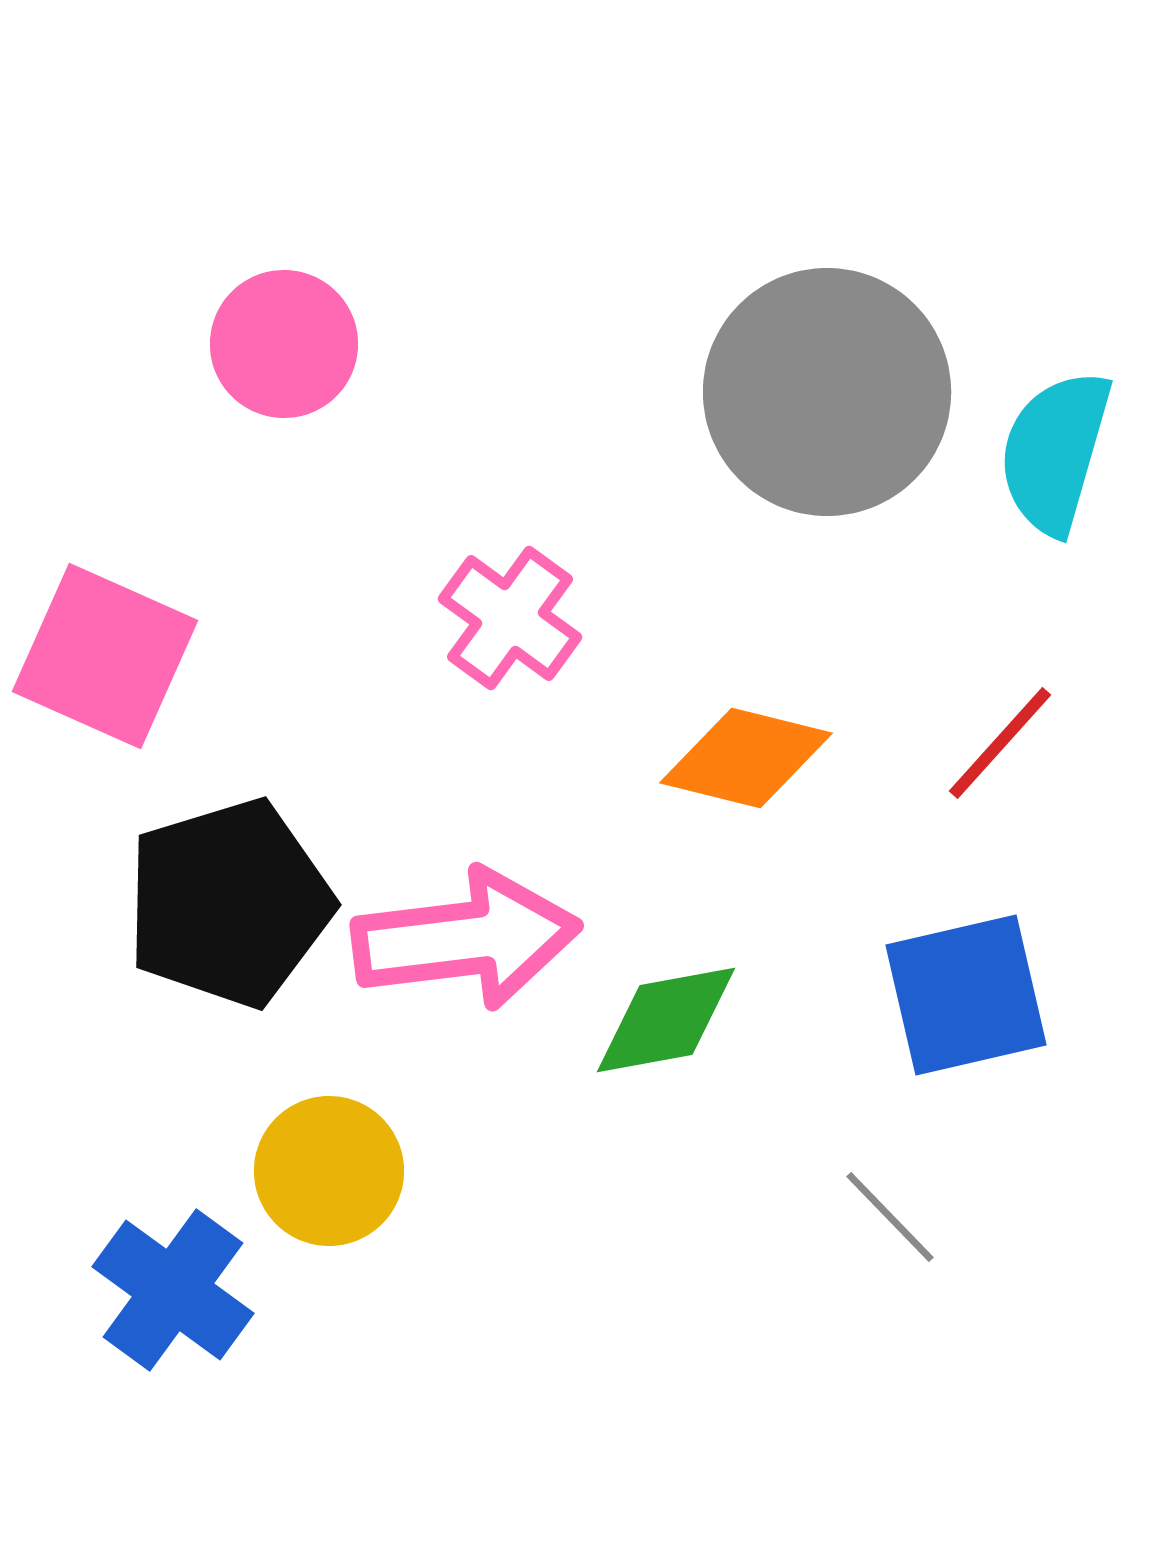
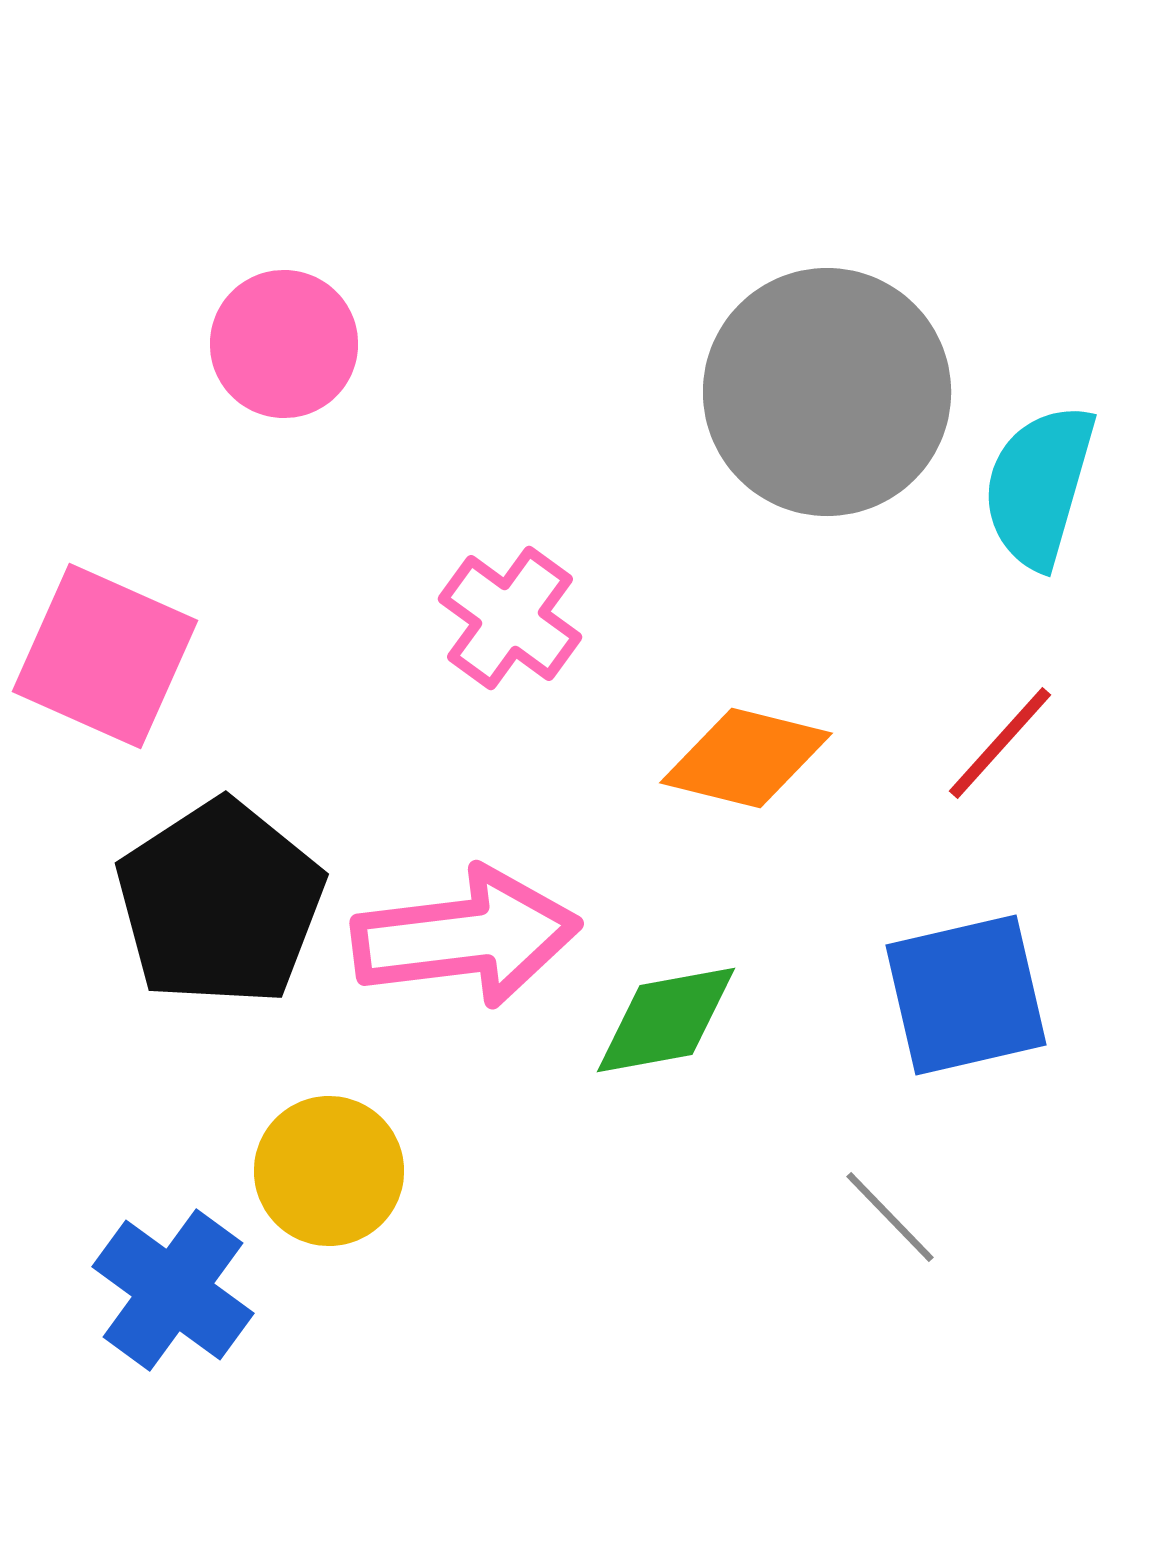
cyan semicircle: moved 16 px left, 34 px down
black pentagon: moved 9 px left; rotated 16 degrees counterclockwise
pink arrow: moved 2 px up
